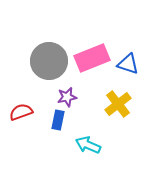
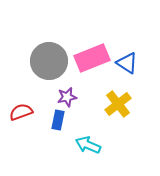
blue triangle: moved 1 px left, 1 px up; rotated 15 degrees clockwise
